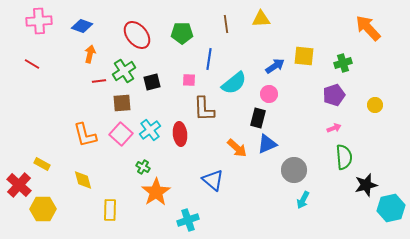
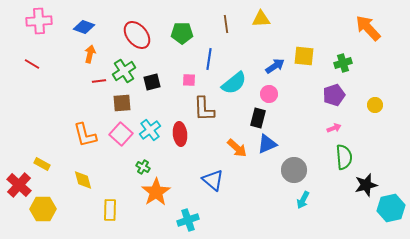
blue diamond at (82, 26): moved 2 px right, 1 px down
